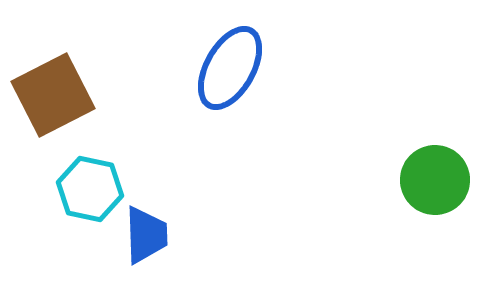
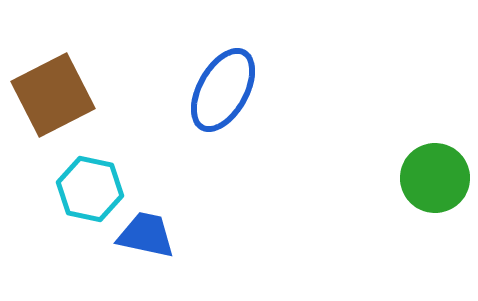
blue ellipse: moved 7 px left, 22 px down
green circle: moved 2 px up
blue trapezoid: rotated 76 degrees counterclockwise
